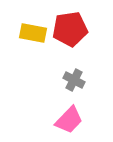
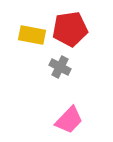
yellow rectangle: moved 1 px left, 2 px down
gray cross: moved 14 px left, 13 px up
